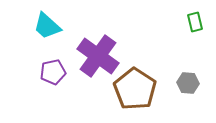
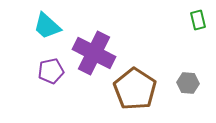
green rectangle: moved 3 px right, 2 px up
purple cross: moved 4 px left, 3 px up; rotated 9 degrees counterclockwise
purple pentagon: moved 2 px left, 1 px up
